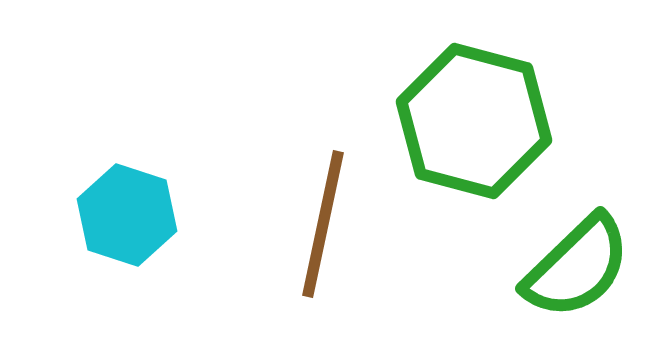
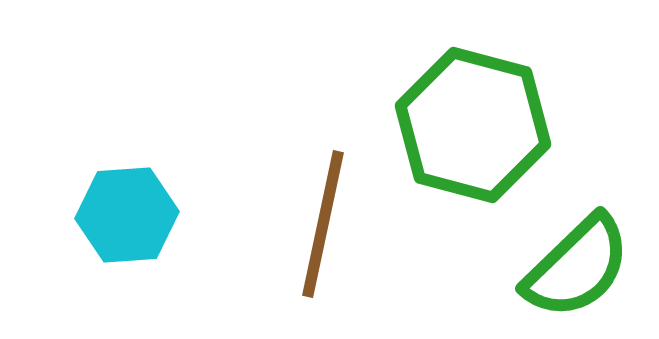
green hexagon: moved 1 px left, 4 px down
cyan hexagon: rotated 22 degrees counterclockwise
